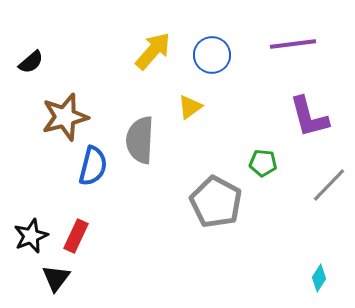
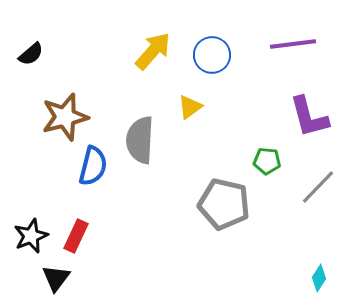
black semicircle: moved 8 px up
green pentagon: moved 4 px right, 2 px up
gray line: moved 11 px left, 2 px down
gray pentagon: moved 8 px right, 2 px down; rotated 15 degrees counterclockwise
